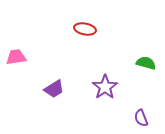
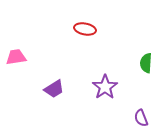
green semicircle: rotated 102 degrees counterclockwise
